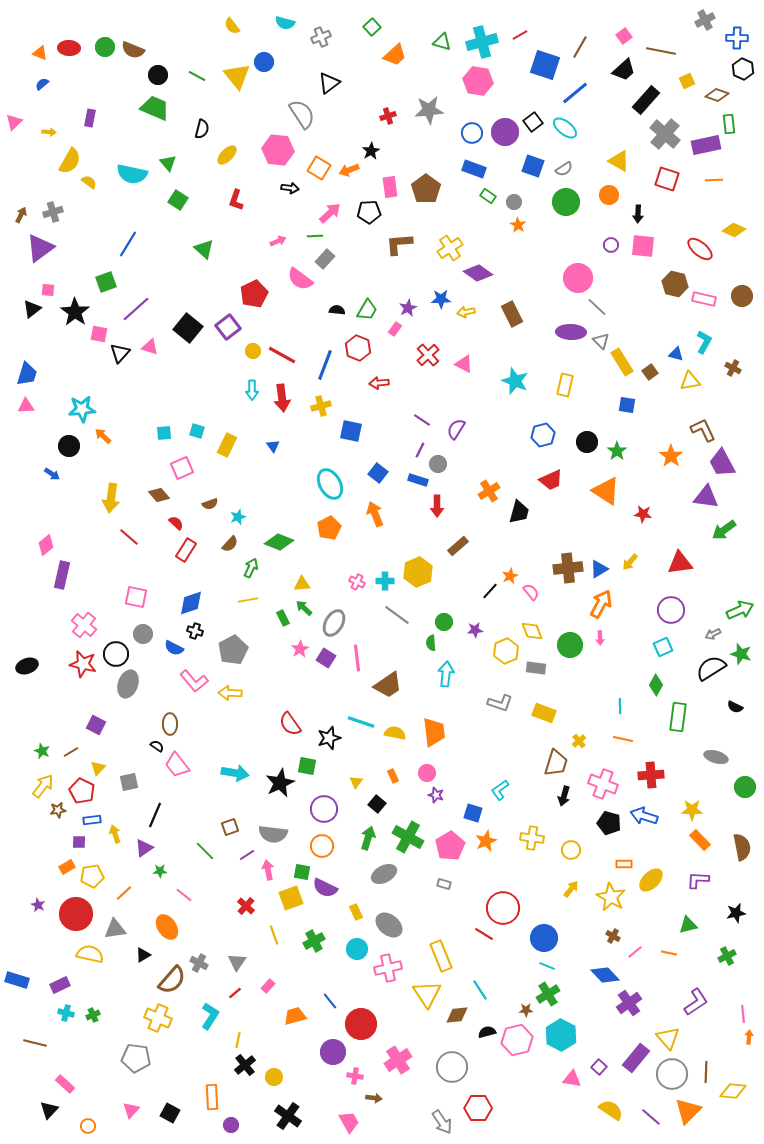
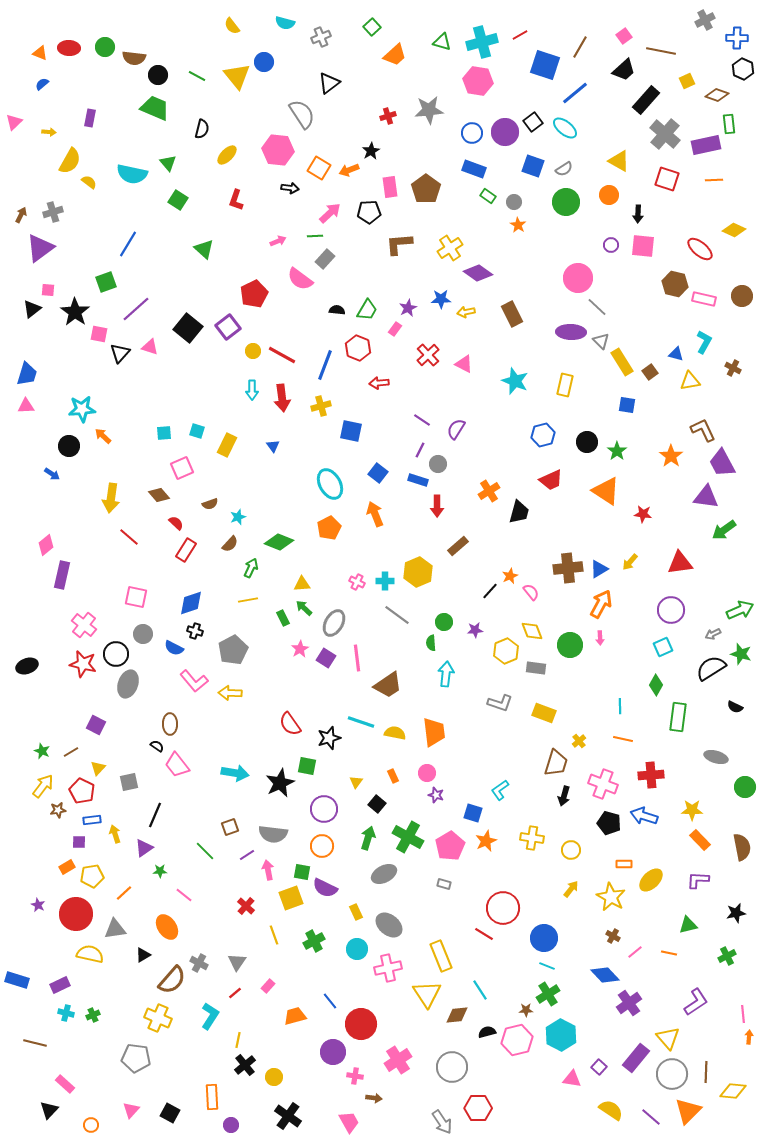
brown semicircle at (133, 50): moved 1 px right, 8 px down; rotated 15 degrees counterclockwise
orange circle at (88, 1126): moved 3 px right, 1 px up
